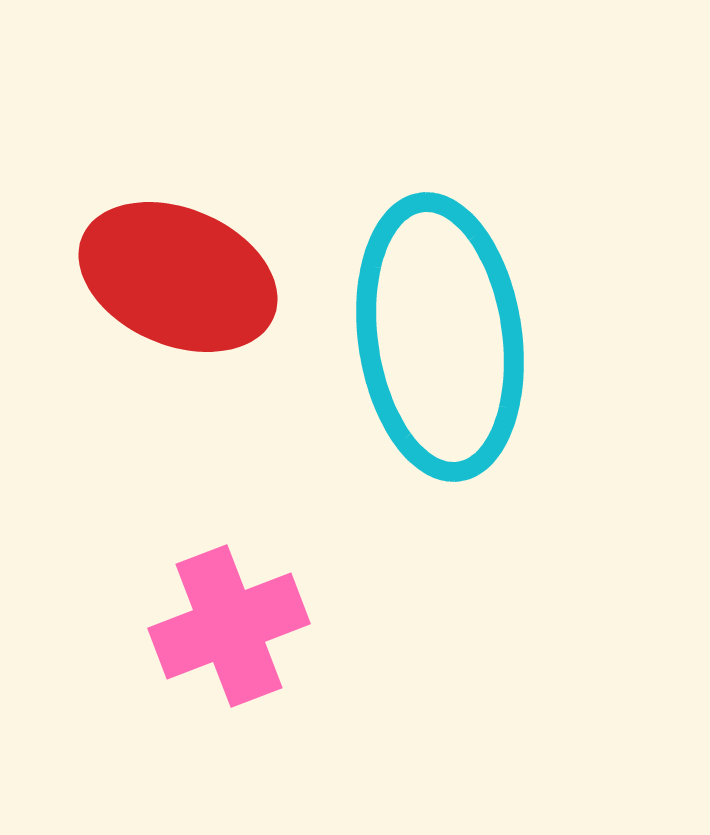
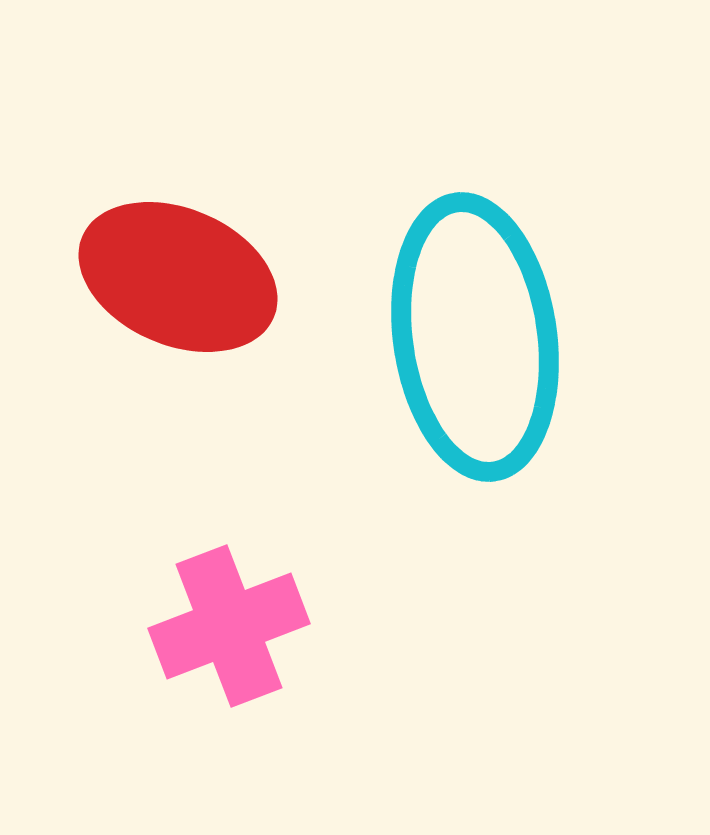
cyan ellipse: moved 35 px right
